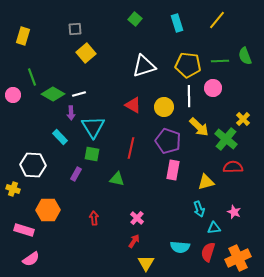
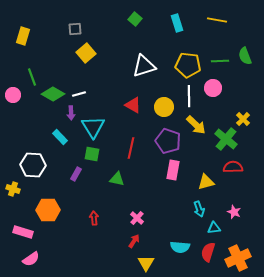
yellow line at (217, 20): rotated 60 degrees clockwise
yellow arrow at (199, 127): moved 3 px left, 2 px up
pink rectangle at (24, 230): moved 1 px left, 2 px down
